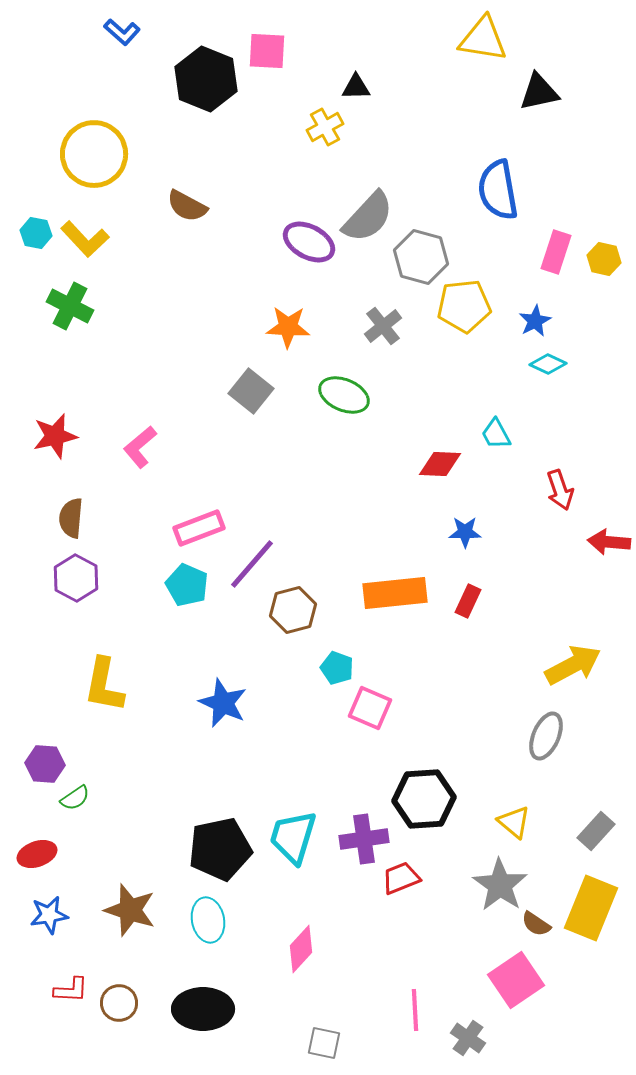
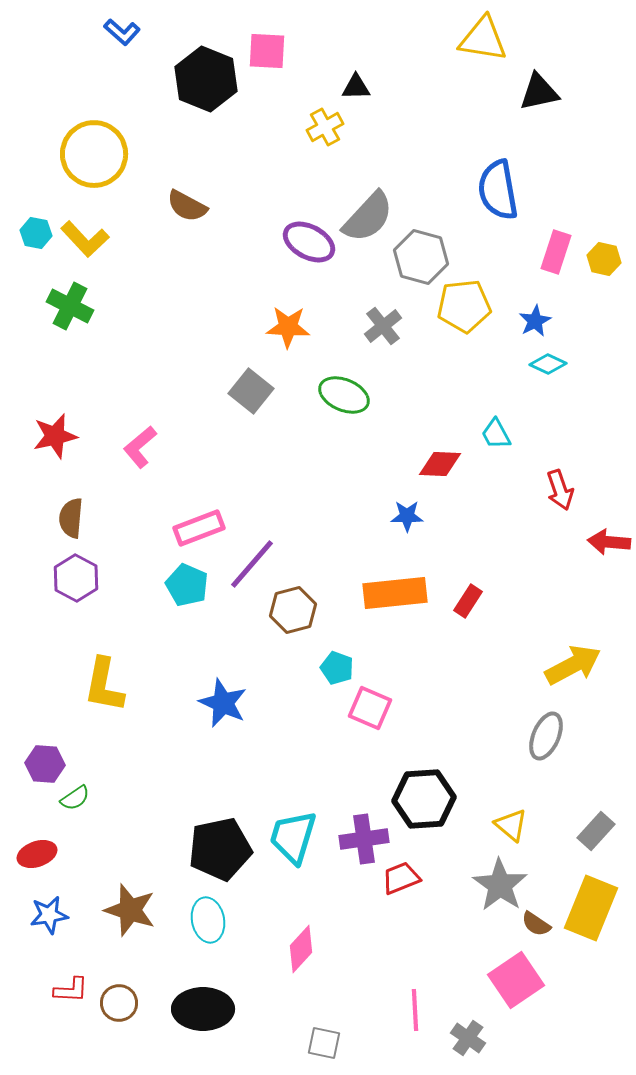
blue star at (465, 532): moved 58 px left, 16 px up
red rectangle at (468, 601): rotated 8 degrees clockwise
yellow triangle at (514, 822): moved 3 px left, 3 px down
